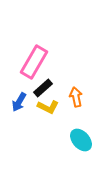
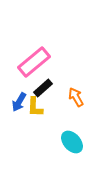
pink rectangle: rotated 20 degrees clockwise
orange arrow: rotated 18 degrees counterclockwise
yellow L-shape: moved 13 px left; rotated 65 degrees clockwise
cyan ellipse: moved 9 px left, 2 px down
